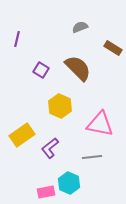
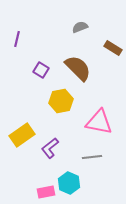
yellow hexagon: moved 1 px right, 5 px up; rotated 25 degrees clockwise
pink triangle: moved 1 px left, 2 px up
